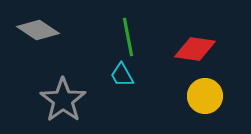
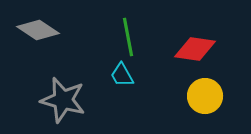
gray star: rotated 21 degrees counterclockwise
